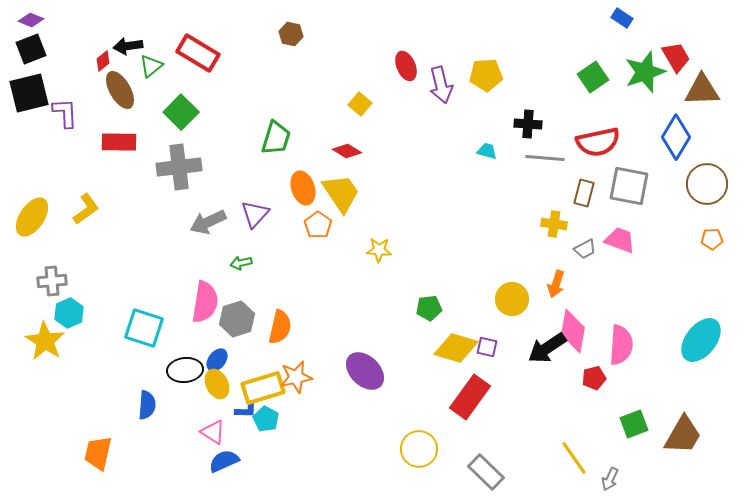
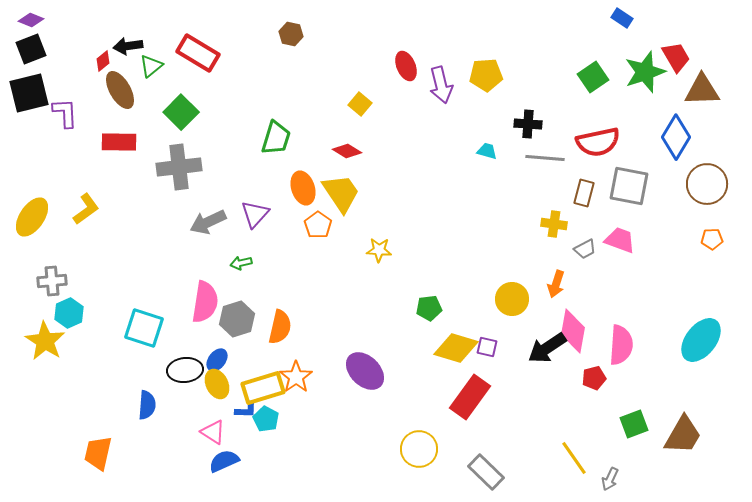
orange star at (296, 377): rotated 24 degrees counterclockwise
